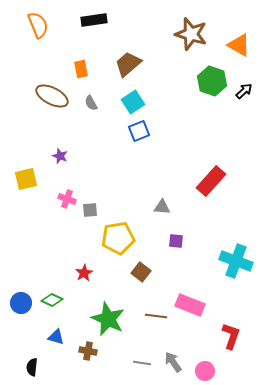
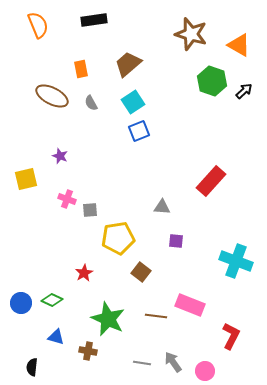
red L-shape: rotated 8 degrees clockwise
